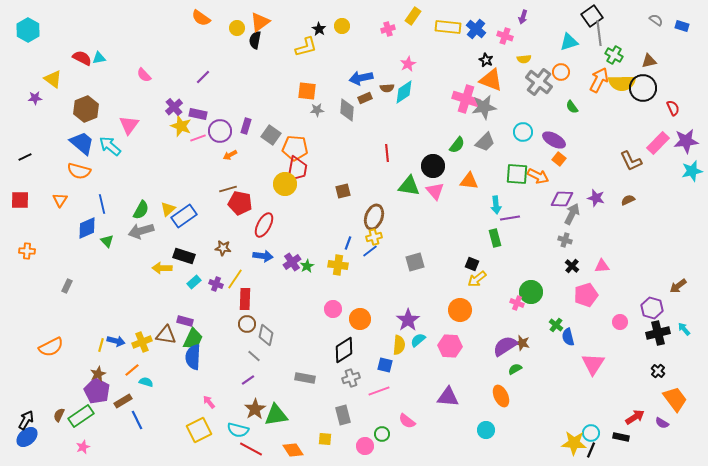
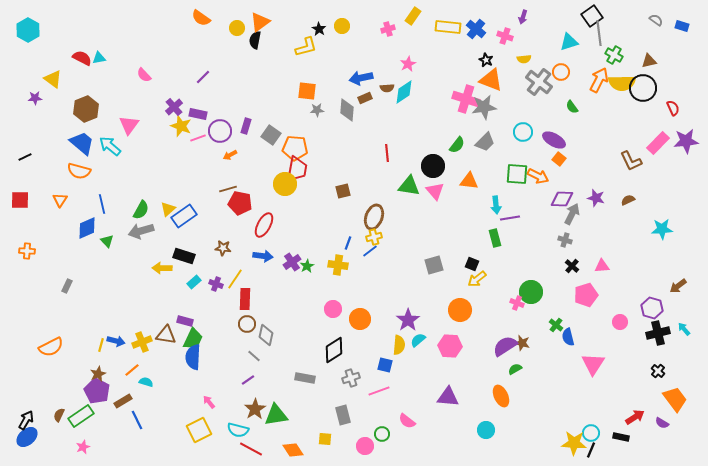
cyan star at (692, 171): moved 30 px left, 58 px down; rotated 10 degrees clockwise
gray square at (415, 262): moved 19 px right, 3 px down
black diamond at (344, 350): moved 10 px left
